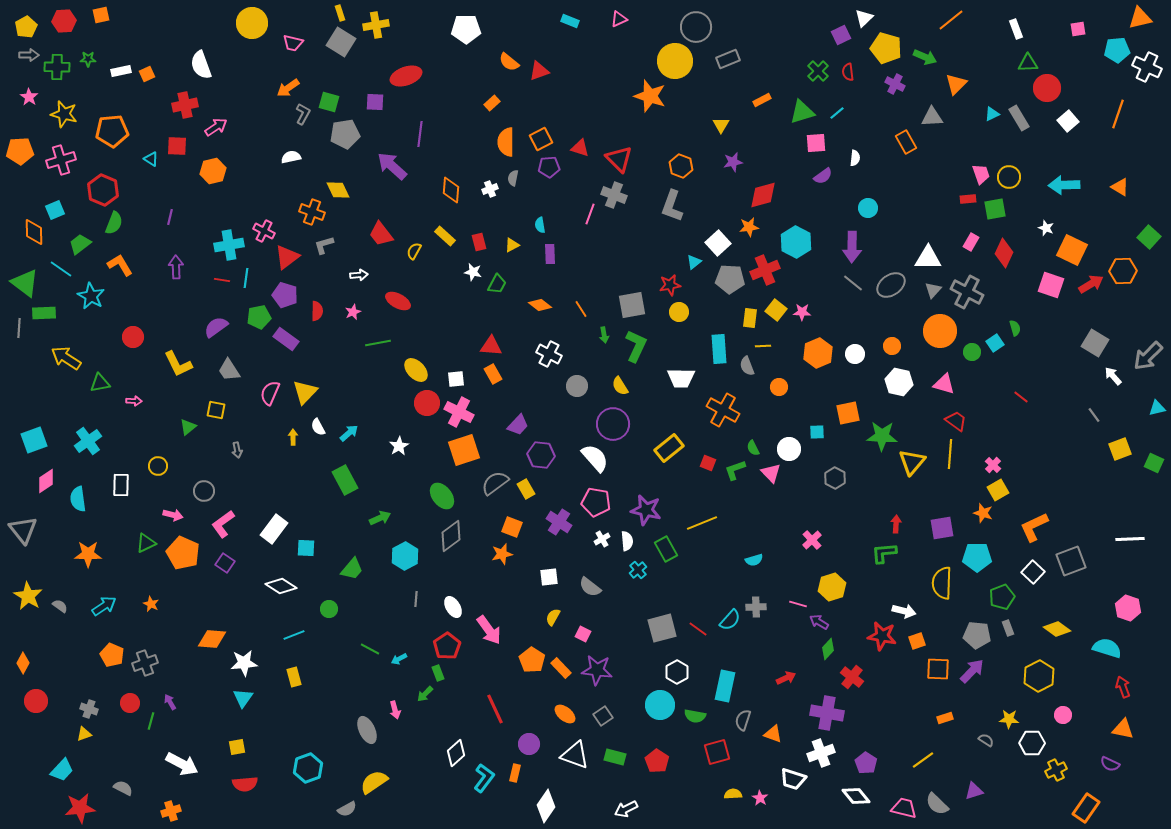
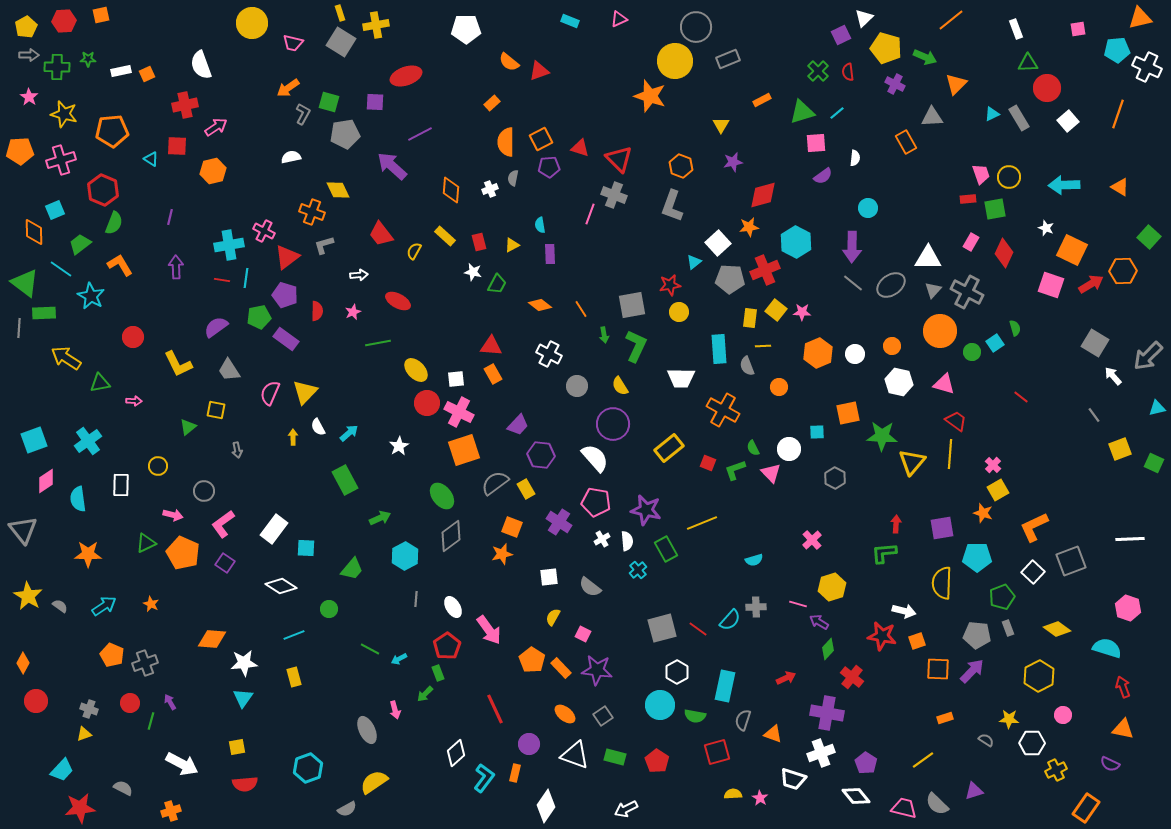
purple line at (420, 134): rotated 55 degrees clockwise
